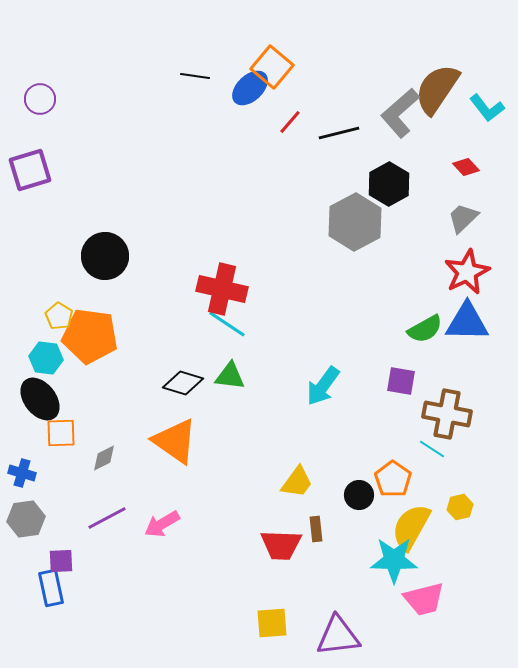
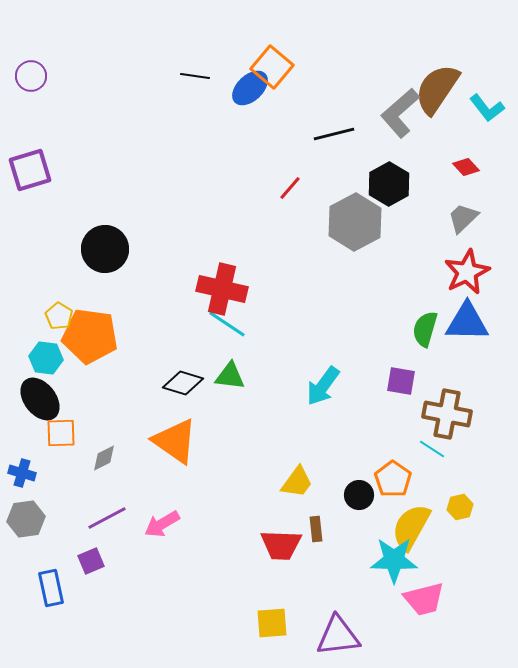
purple circle at (40, 99): moved 9 px left, 23 px up
red line at (290, 122): moved 66 px down
black line at (339, 133): moved 5 px left, 1 px down
black circle at (105, 256): moved 7 px up
green semicircle at (425, 329): rotated 135 degrees clockwise
purple square at (61, 561): moved 30 px right; rotated 20 degrees counterclockwise
